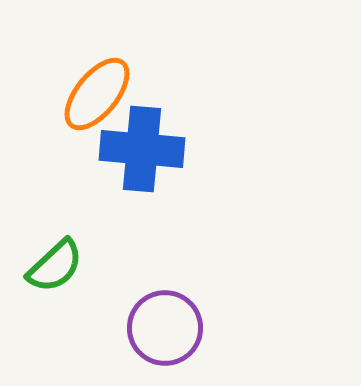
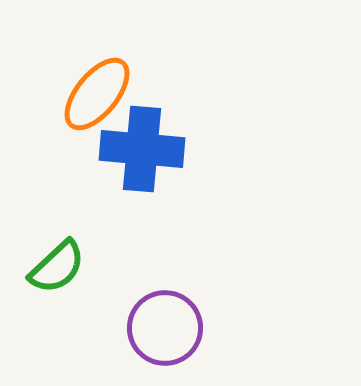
green semicircle: moved 2 px right, 1 px down
